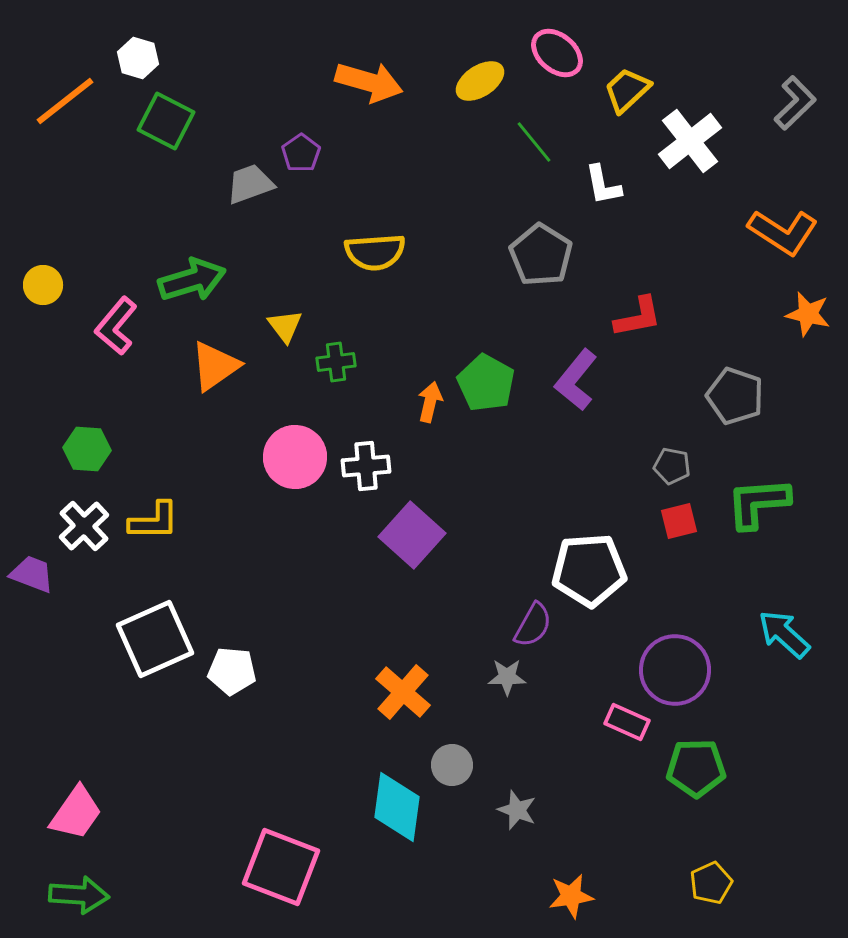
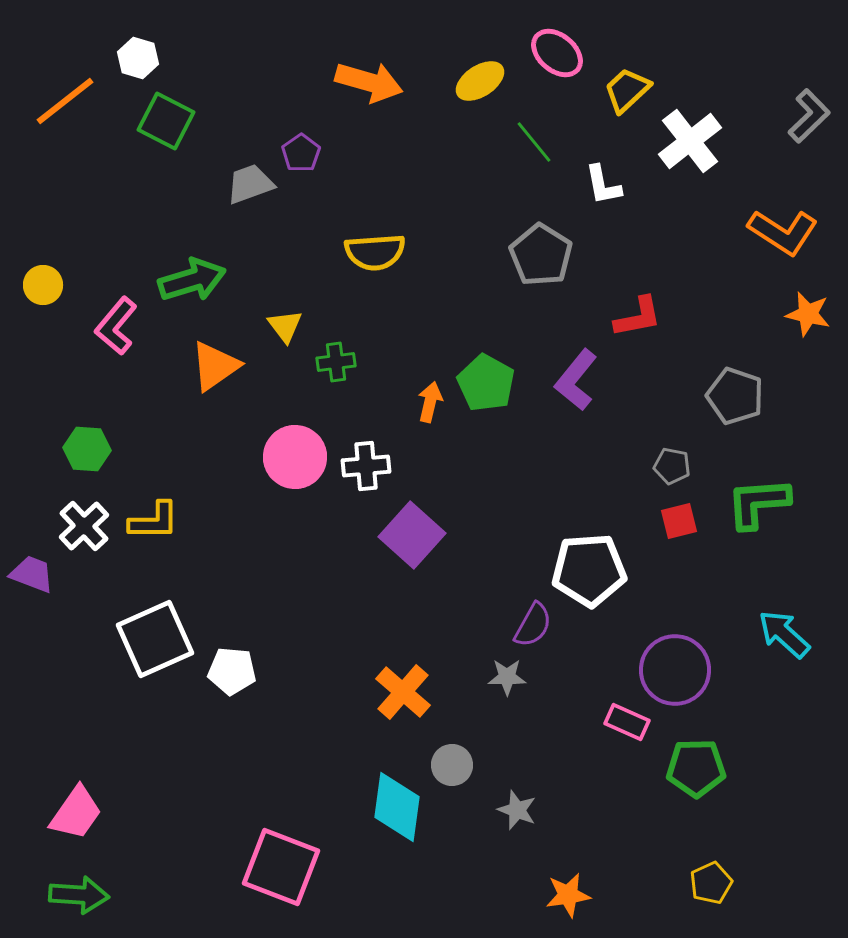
gray L-shape at (795, 103): moved 14 px right, 13 px down
orange star at (571, 896): moved 3 px left, 1 px up
